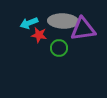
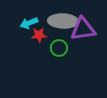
red star: rotated 14 degrees counterclockwise
